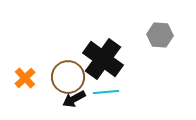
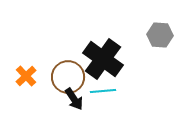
orange cross: moved 1 px right, 2 px up
cyan line: moved 3 px left, 1 px up
black arrow: rotated 95 degrees counterclockwise
